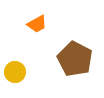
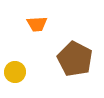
orange trapezoid: rotated 25 degrees clockwise
